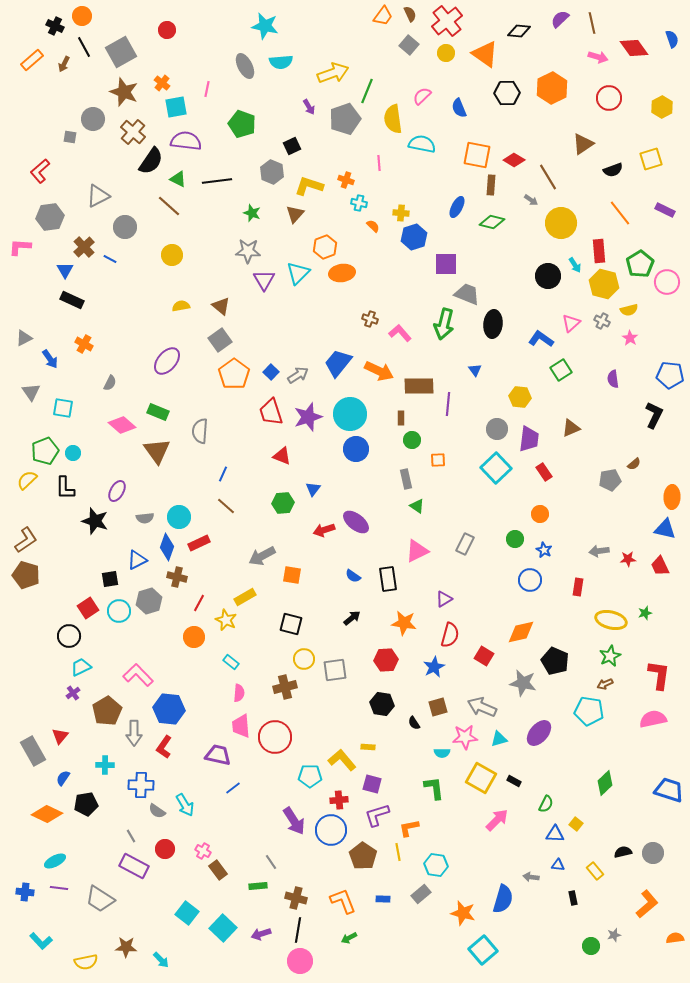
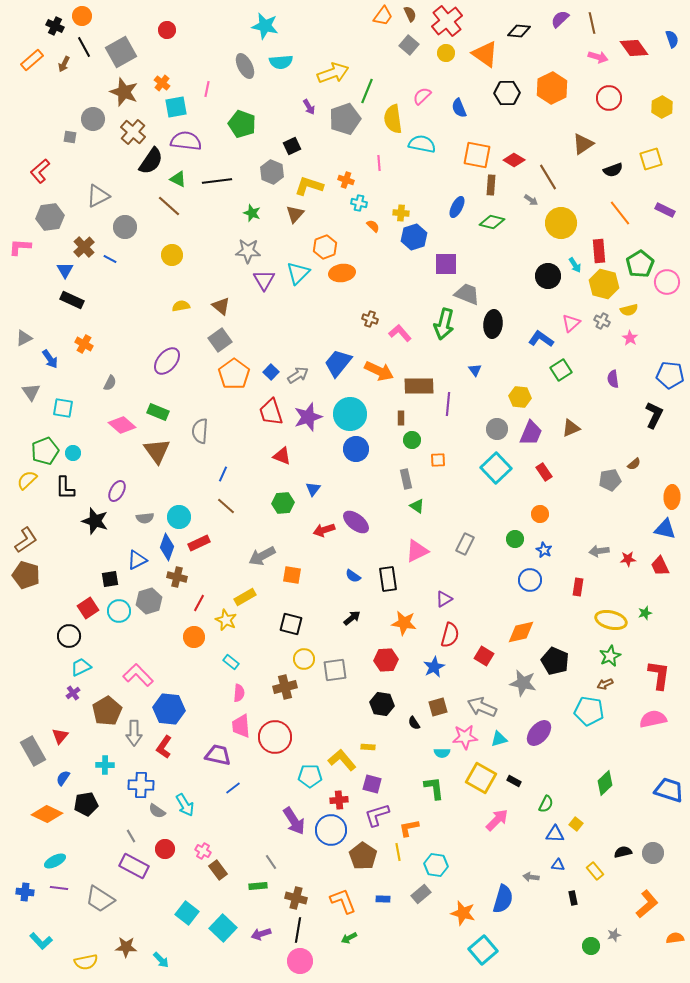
purple trapezoid at (529, 439): moved 2 px right, 6 px up; rotated 16 degrees clockwise
